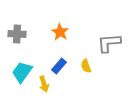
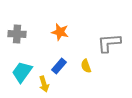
orange star: rotated 18 degrees counterclockwise
